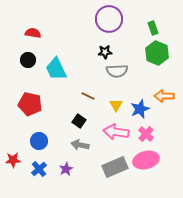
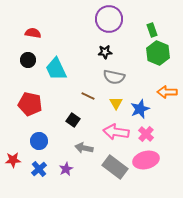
green rectangle: moved 1 px left, 2 px down
green hexagon: moved 1 px right
gray semicircle: moved 3 px left, 6 px down; rotated 15 degrees clockwise
orange arrow: moved 3 px right, 4 px up
yellow triangle: moved 2 px up
black square: moved 6 px left, 1 px up
gray arrow: moved 4 px right, 3 px down
gray rectangle: rotated 60 degrees clockwise
